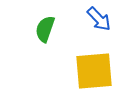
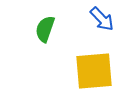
blue arrow: moved 3 px right
